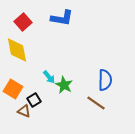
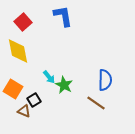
blue L-shape: moved 1 px right, 2 px up; rotated 110 degrees counterclockwise
yellow diamond: moved 1 px right, 1 px down
